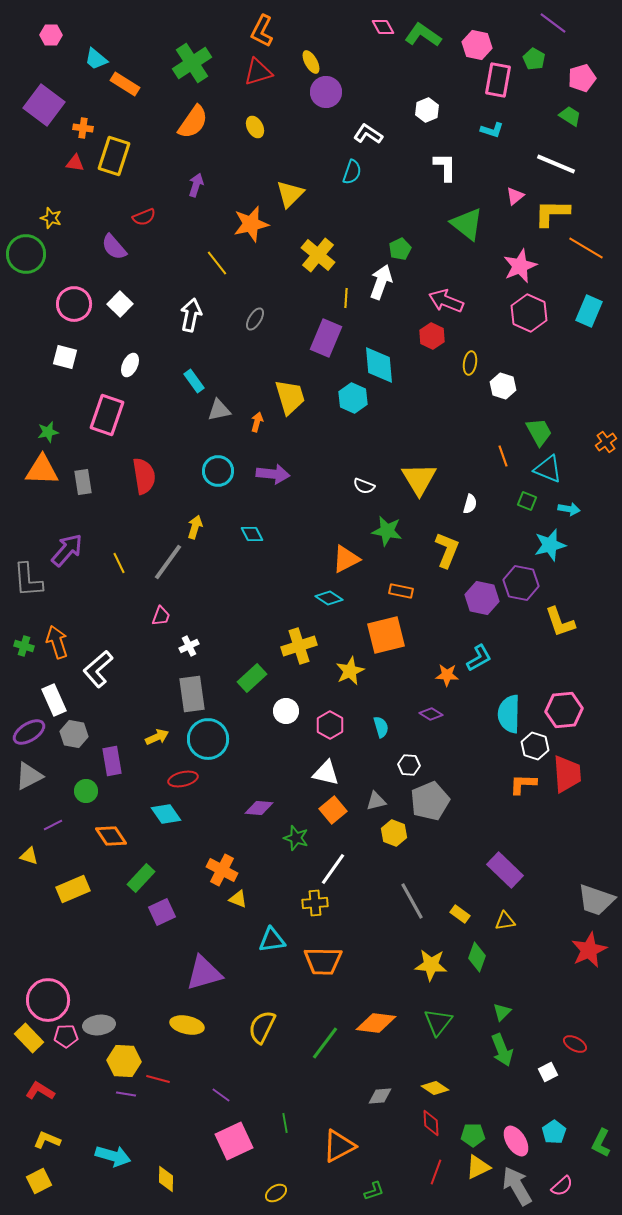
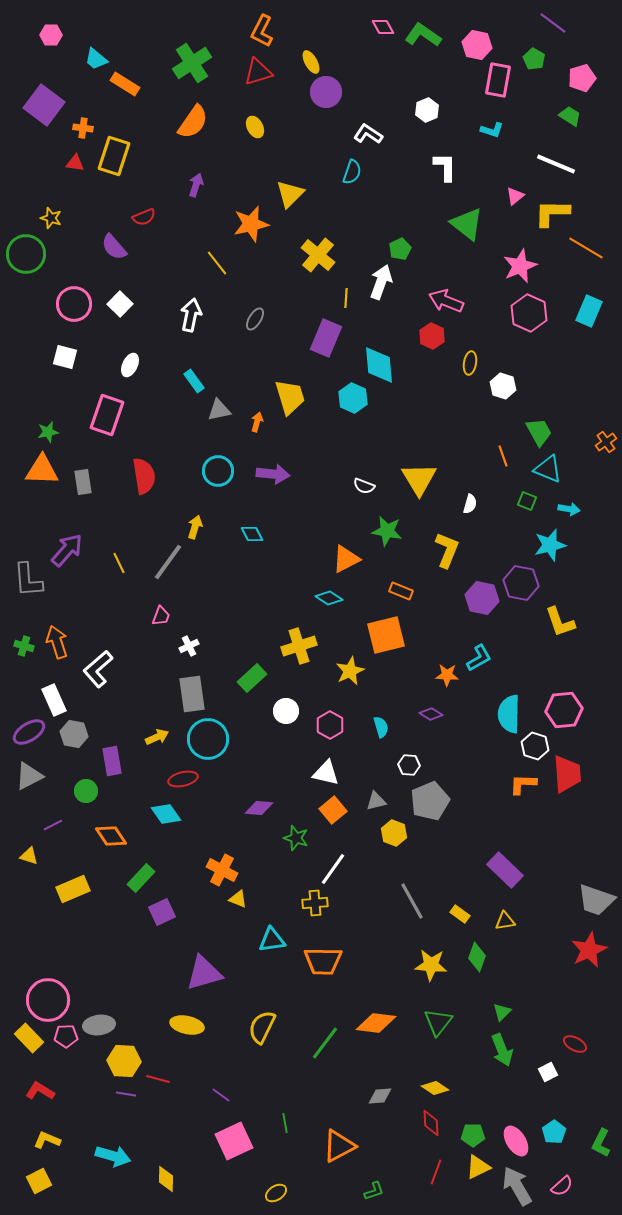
orange rectangle at (401, 591): rotated 10 degrees clockwise
